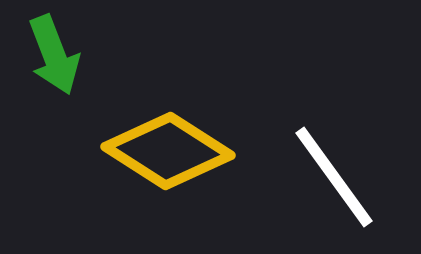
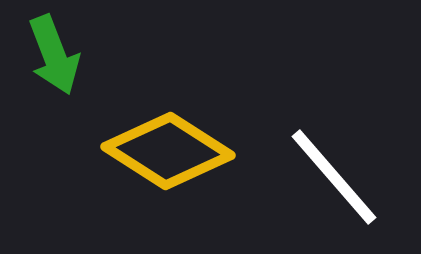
white line: rotated 5 degrees counterclockwise
